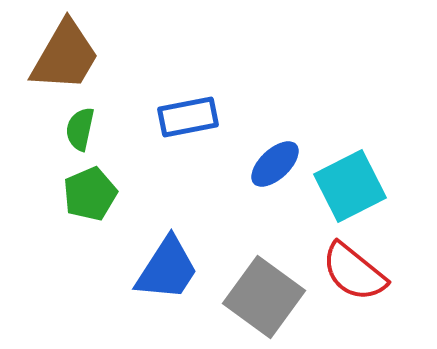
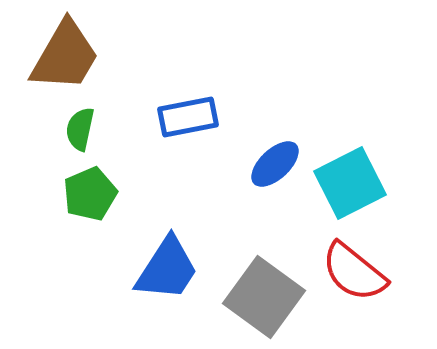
cyan square: moved 3 px up
